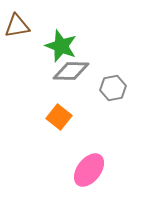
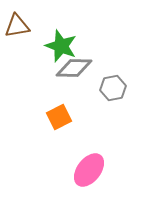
gray diamond: moved 3 px right, 3 px up
orange square: rotated 25 degrees clockwise
